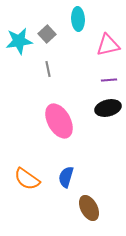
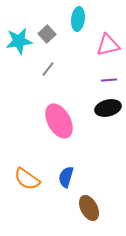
cyan ellipse: rotated 10 degrees clockwise
gray line: rotated 49 degrees clockwise
